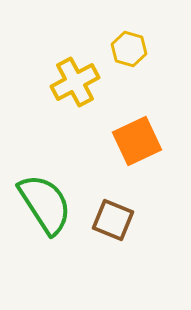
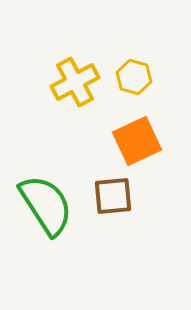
yellow hexagon: moved 5 px right, 28 px down
green semicircle: moved 1 px right, 1 px down
brown square: moved 24 px up; rotated 27 degrees counterclockwise
